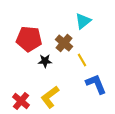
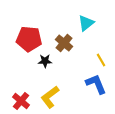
cyan triangle: moved 3 px right, 2 px down
yellow line: moved 19 px right
